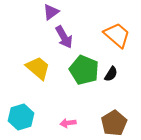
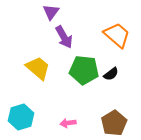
purple triangle: rotated 18 degrees counterclockwise
green pentagon: rotated 16 degrees counterclockwise
black semicircle: rotated 21 degrees clockwise
